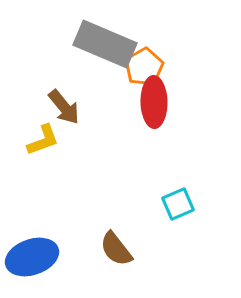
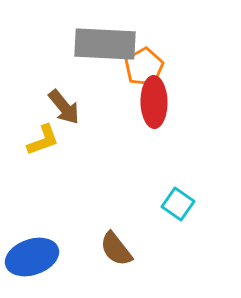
gray rectangle: rotated 20 degrees counterclockwise
cyan square: rotated 32 degrees counterclockwise
